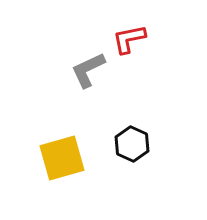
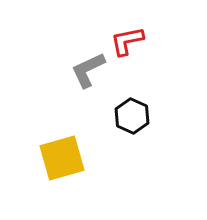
red L-shape: moved 2 px left, 2 px down
black hexagon: moved 28 px up
